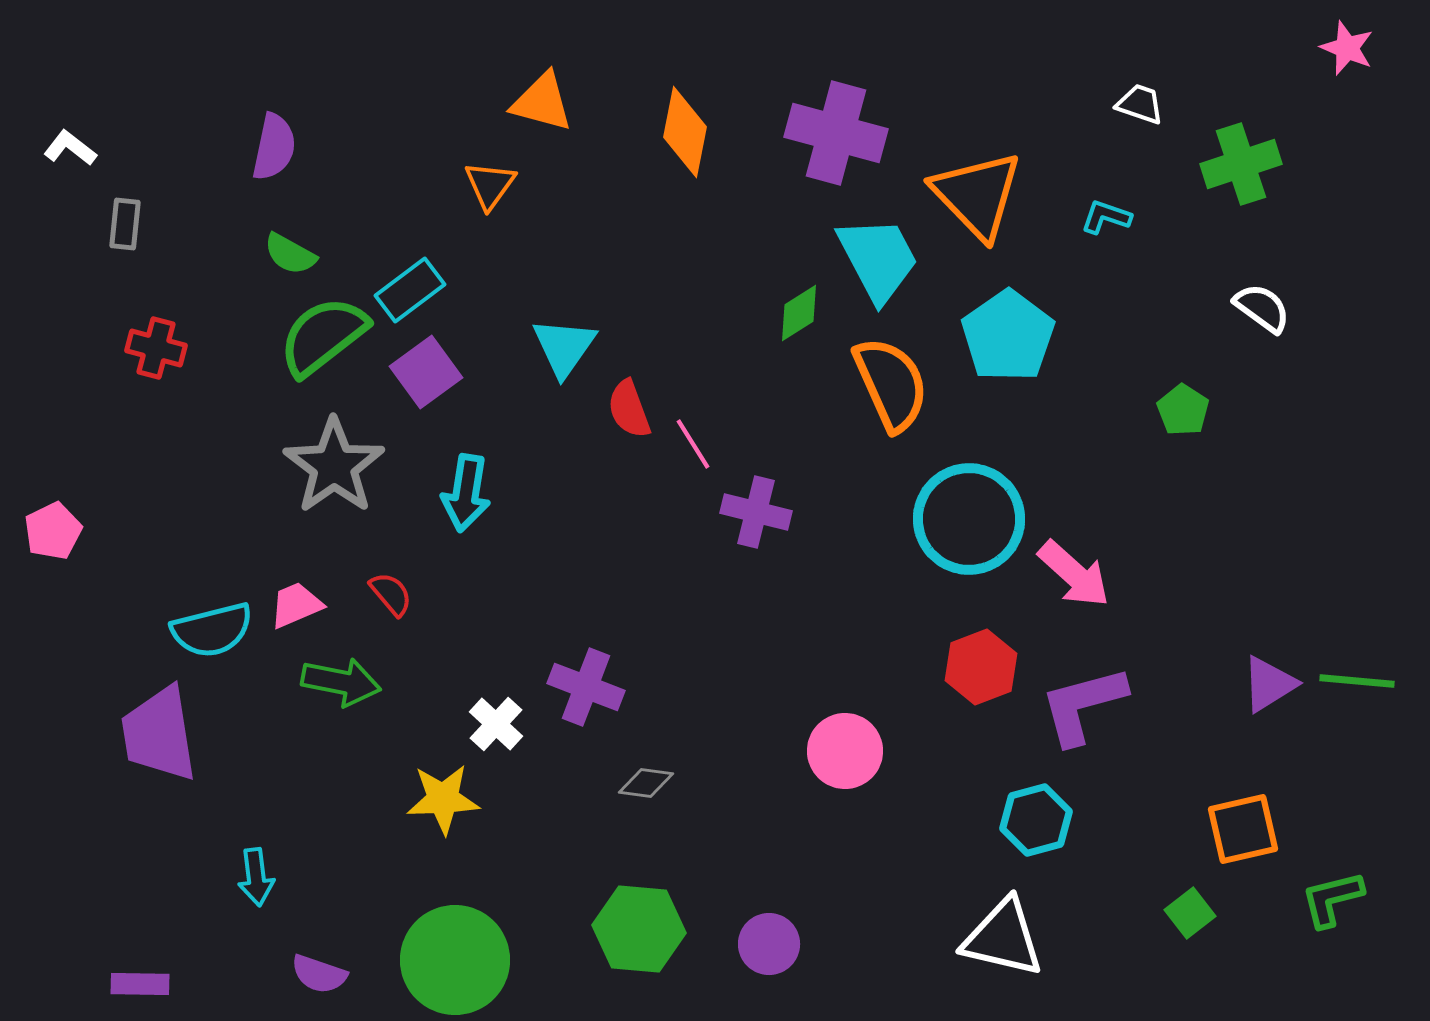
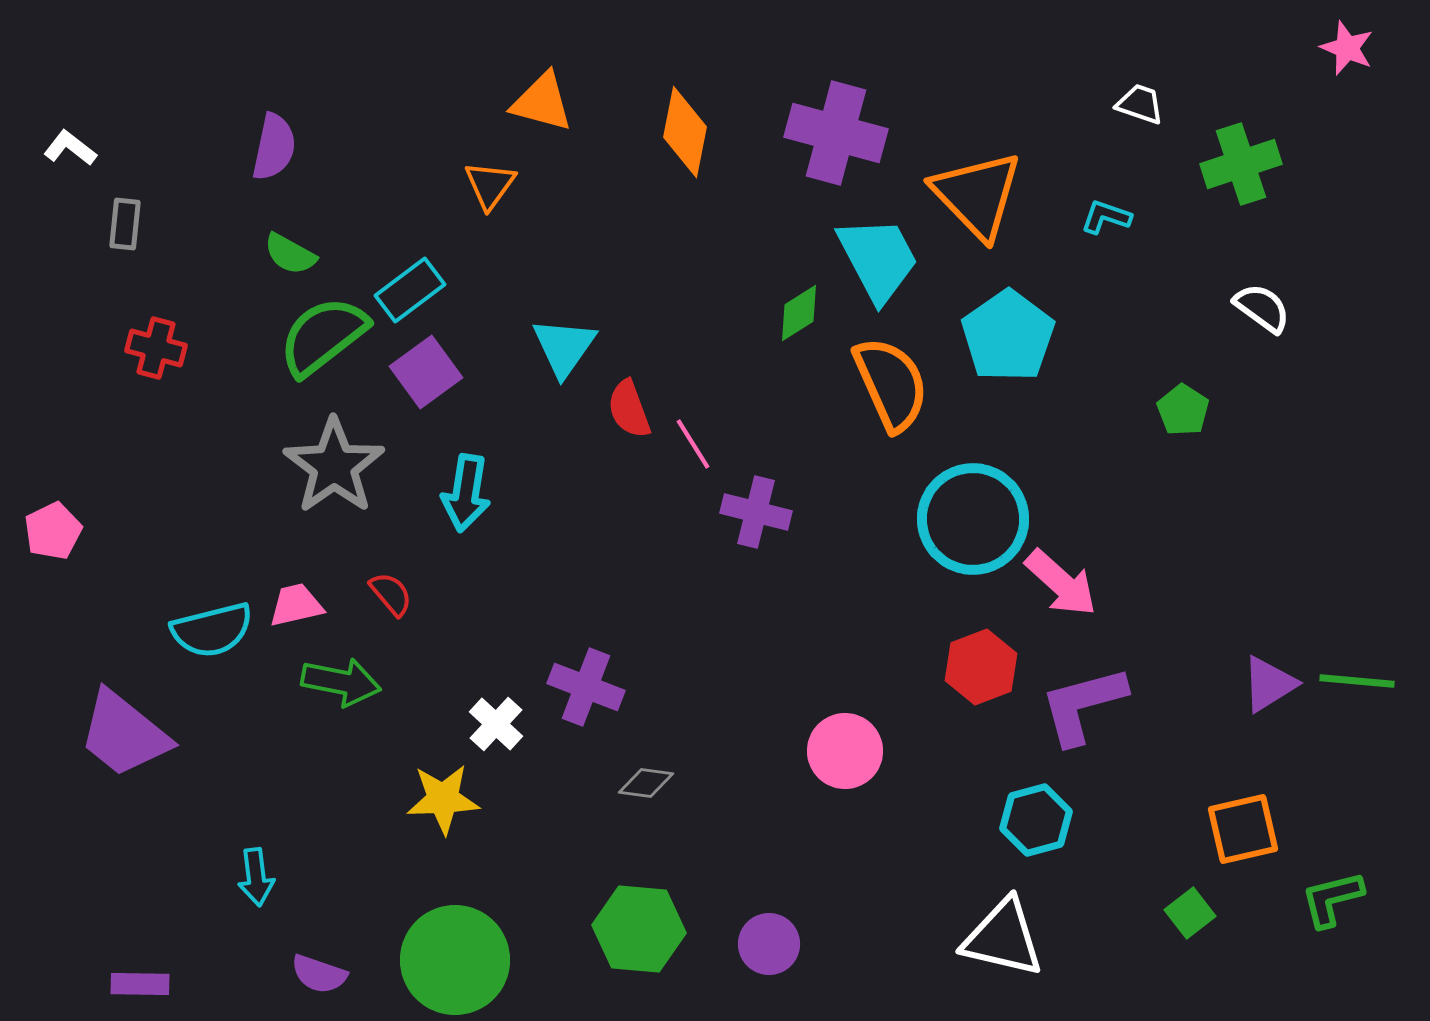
cyan circle at (969, 519): moved 4 px right
pink arrow at (1074, 574): moved 13 px left, 9 px down
pink trapezoid at (296, 605): rotated 10 degrees clockwise
purple trapezoid at (159, 734): moved 35 px left; rotated 42 degrees counterclockwise
